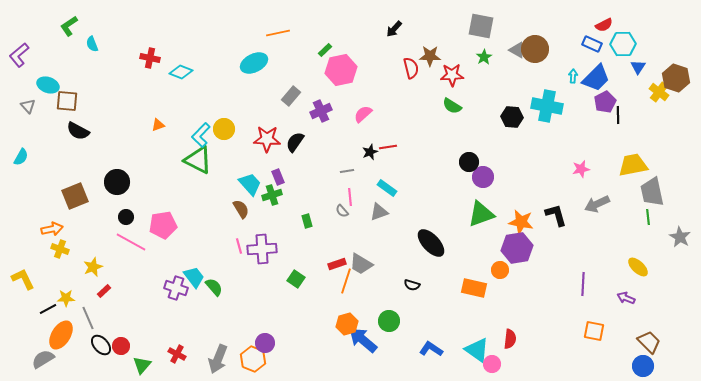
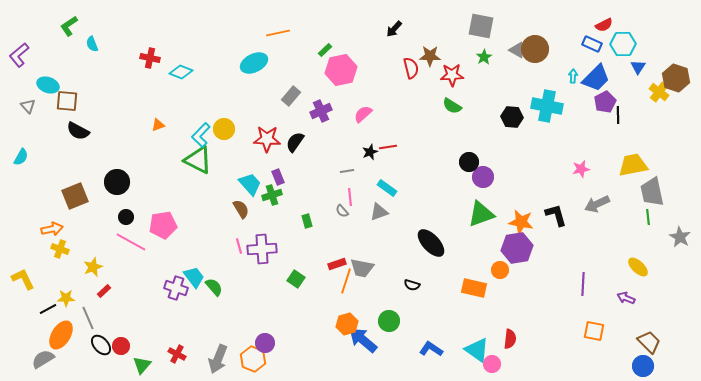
gray trapezoid at (361, 264): moved 1 px right, 4 px down; rotated 20 degrees counterclockwise
